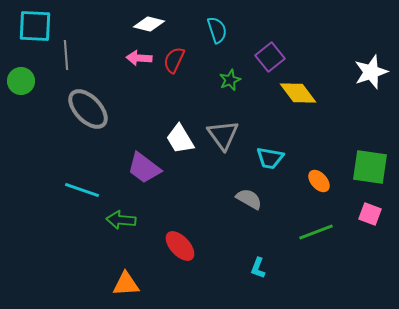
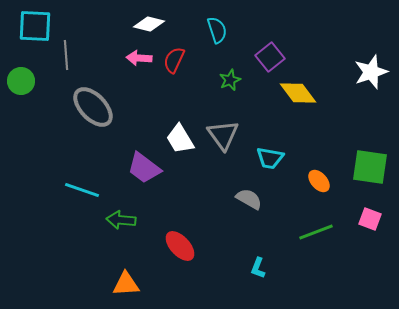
gray ellipse: moved 5 px right, 2 px up
pink square: moved 5 px down
